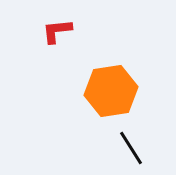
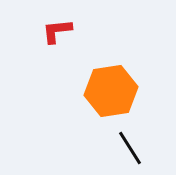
black line: moved 1 px left
